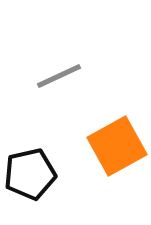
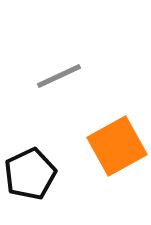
black pentagon: rotated 12 degrees counterclockwise
